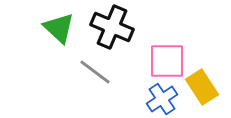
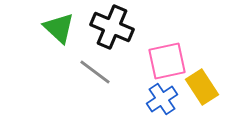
pink square: rotated 12 degrees counterclockwise
